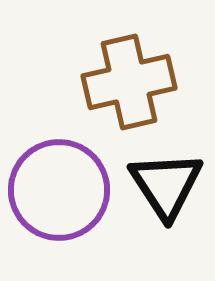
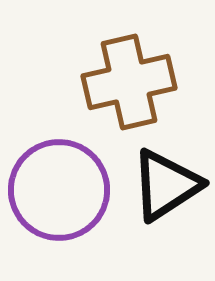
black triangle: rotated 30 degrees clockwise
